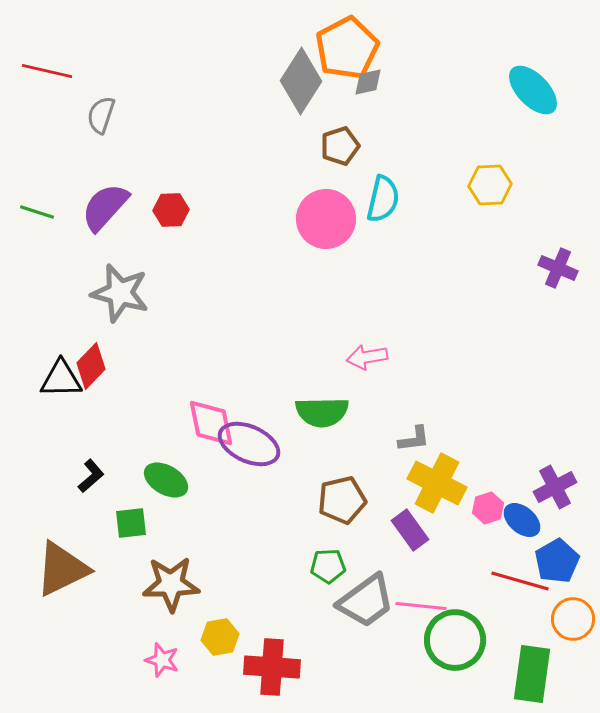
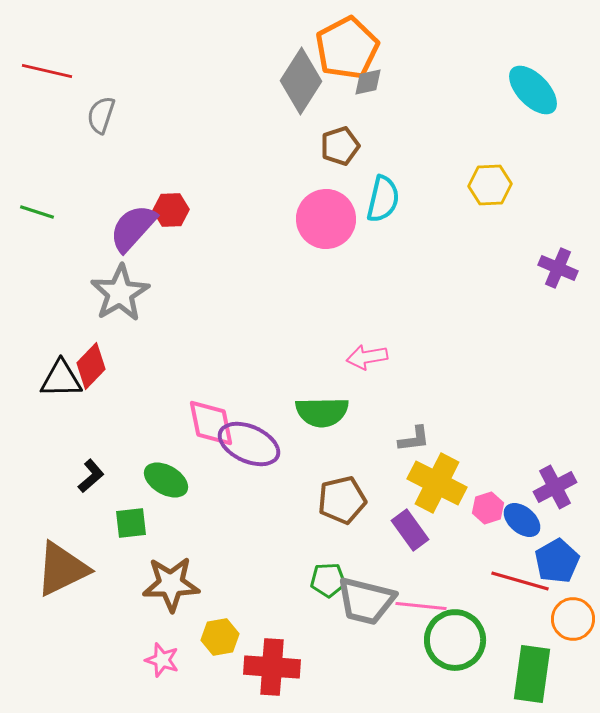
purple semicircle at (105, 207): moved 28 px right, 21 px down
gray star at (120, 293): rotated 26 degrees clockwise
green pentagon at (328, 566): moved 14 px down
gray trapezoid at (366, 601): rotated 50 degrees clockwise
